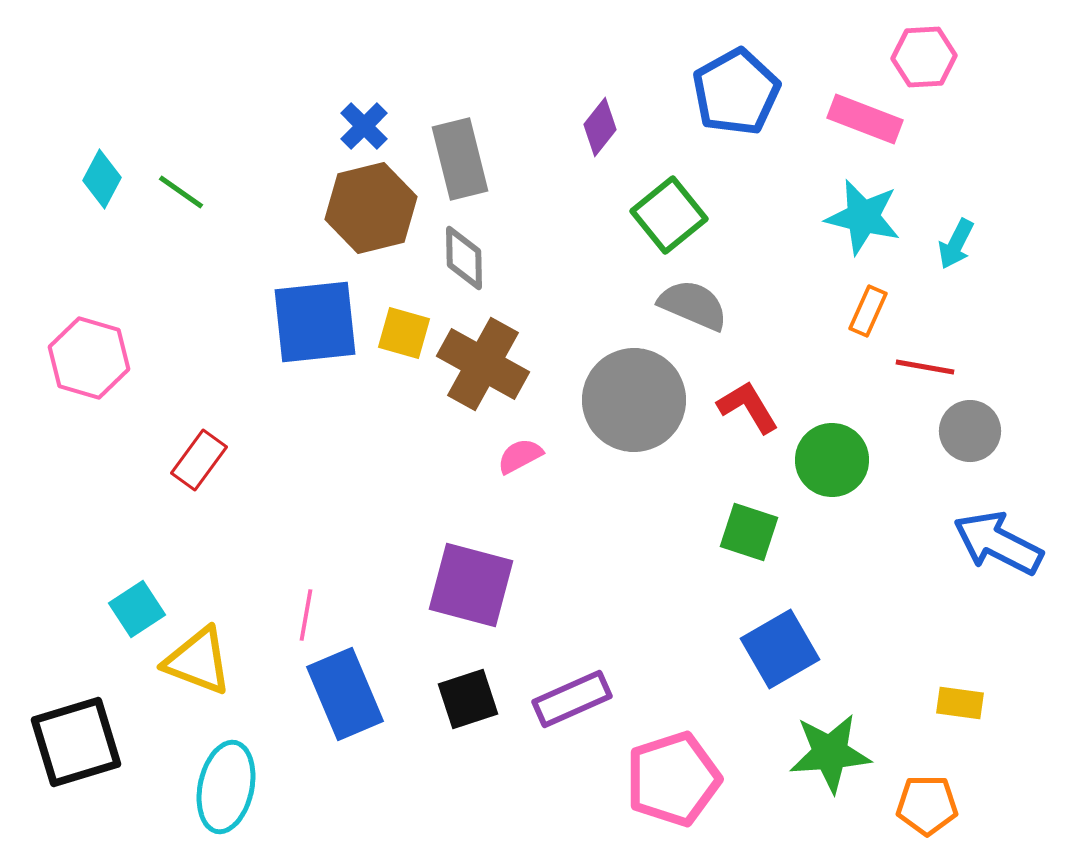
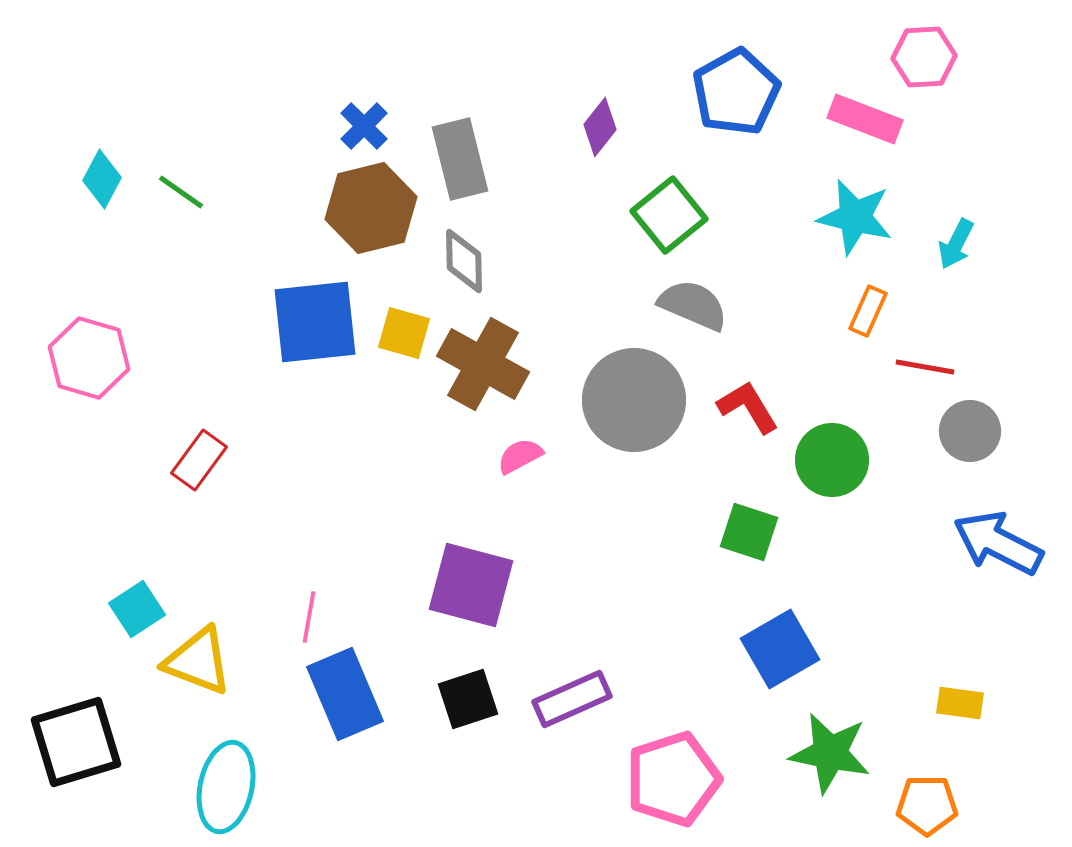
cyan star at (863, 217): moved 8 px left
gray diamond at (464, 258): moved 3 px down
pink line at (306, 615): moved 3 px right, 2 px down
green star at (830, 753): rotated 16 degrees clockwise
